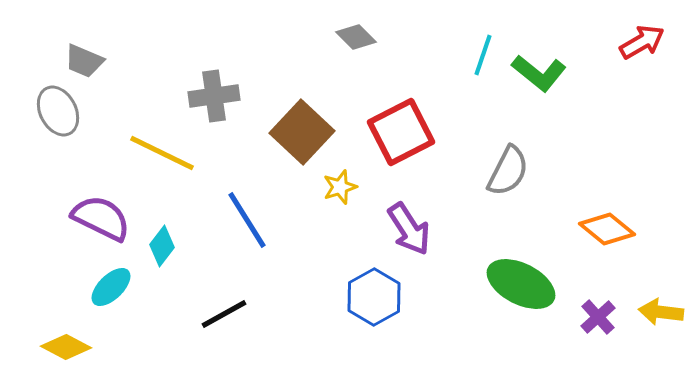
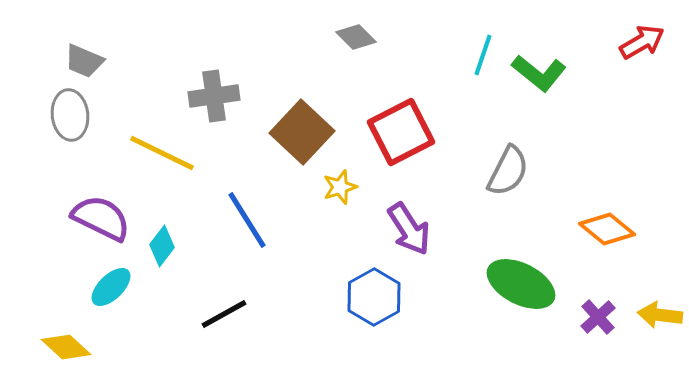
gray ellipse: moved 12 px right, 4 px down; rotated 21 degrees clockwise
yellow arrow: moved 1 px left, 3 px down
yellow diamond: rotated 15 degrees clockwise
